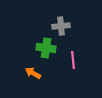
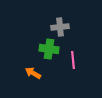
gray cross: moved 1 px left, 1 px down
green cross: moved 3 px right, 1 px down
